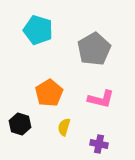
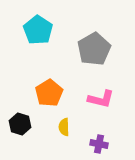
cyan pentagon: rotated 16 degrees clockwise
yellow semicircle: rotated 18 degrees counterclockwise
